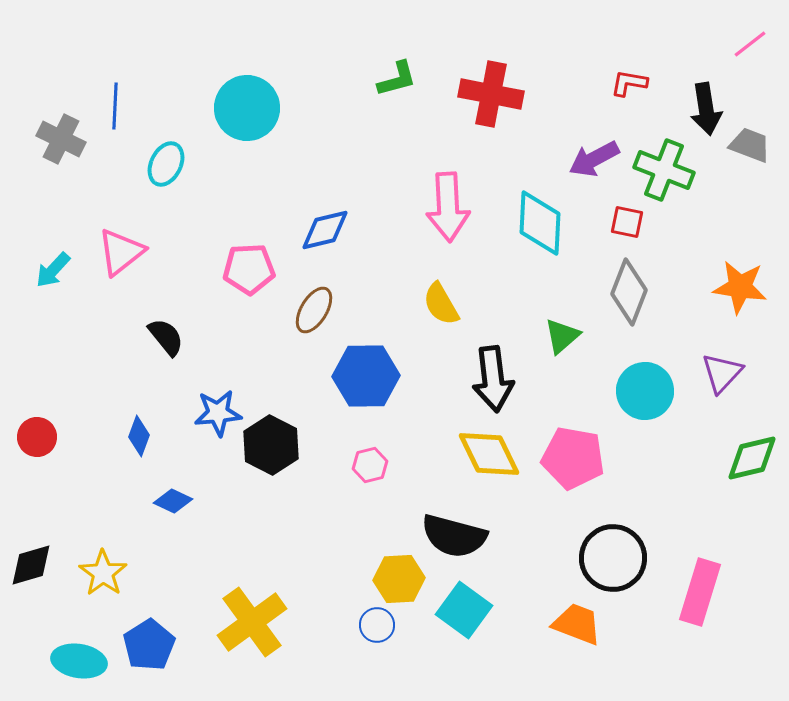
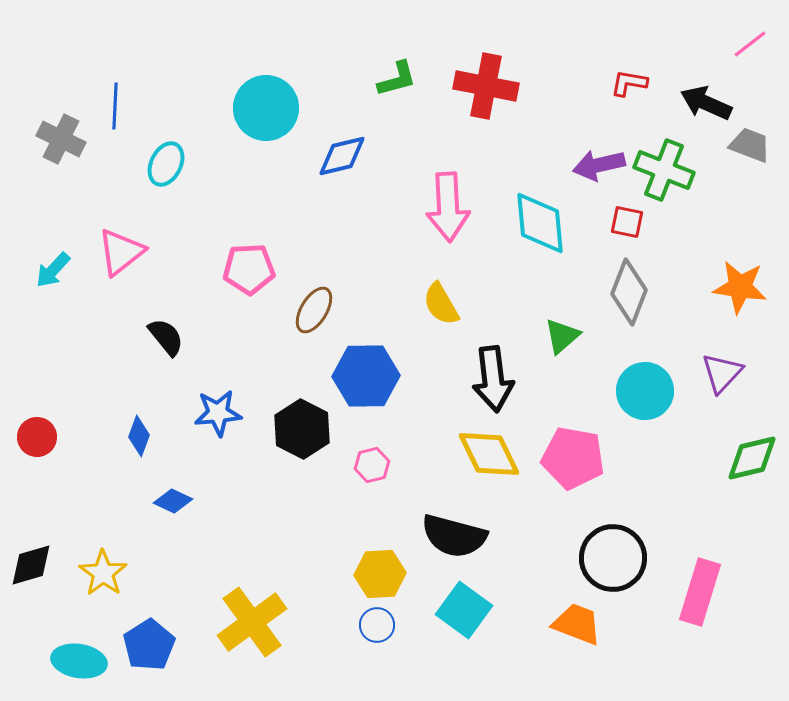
red cross at (491, 94): moved 5 px left, 8 px up
cyan circle at (247, 108): moved 19 px right
black arrow at (706, 109): moved 6 px up; rotated 123 degrees clockwise
purple arrow at (594, 159): moved 5 px right, 6 px down; rotated 15 degrees clockwise
cyan diamond at (540, 223): rotated 8 degrees counterclockwise
blue diamond at (325, 230): moved 17 px right, 74 px up
black hexagon at (271, 445): moved 31 px right, 16 px up
pink hexagon at (370, 465): moved 2 px right
yellow hexagon at (399, 579): moved 19 px left, 5 px up
